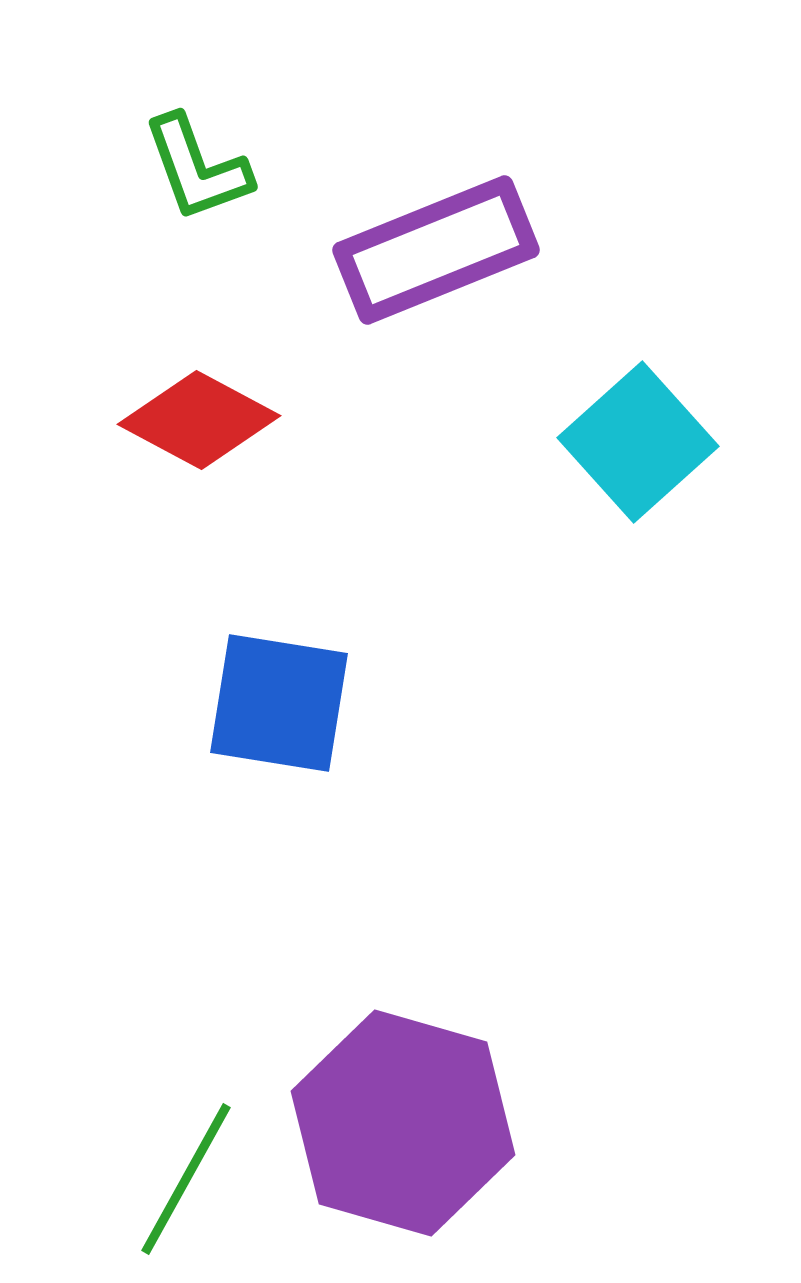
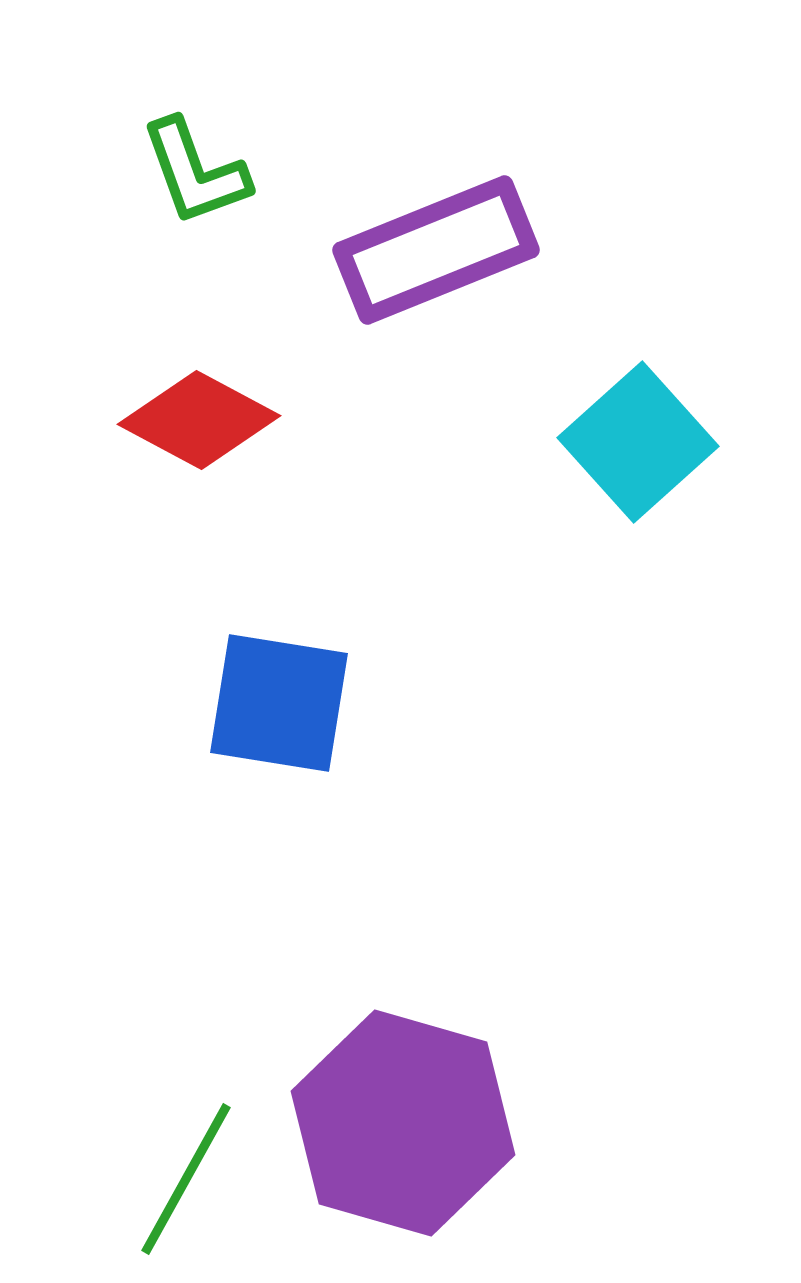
green L-shape: moved 2 px left, 4 px down
